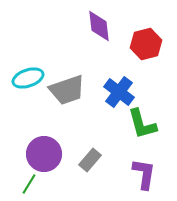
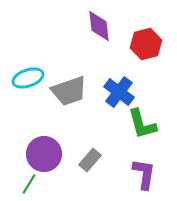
gray trapezoid: moved 2 px right, 1 px down
